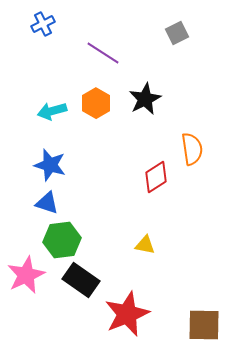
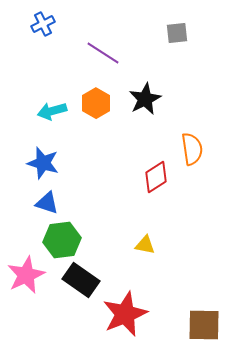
gray square: rotated 20 degrees clockwise
blue star: moved 7 px left, 2 px up
red star: moved 2 px left
